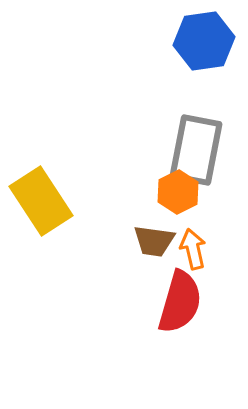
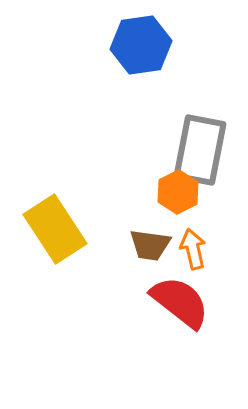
blue hexagon: moved 63 px left, 4 px down
gray rectangle: moved 4 px right
yellow rectangle: moved 14 px right, 28 px down
brown trapezoid: moved 4 px left, 4 px down
red semicircle: rotated 68 degrees counterclockwise
